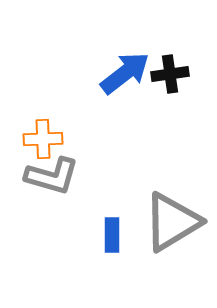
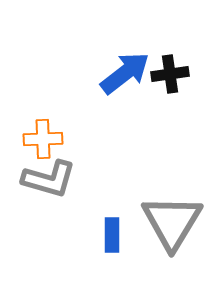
gray L-shape: moved 3 px left, 3 px down
gray triangle: rotated 28 degrees counterclockwise
